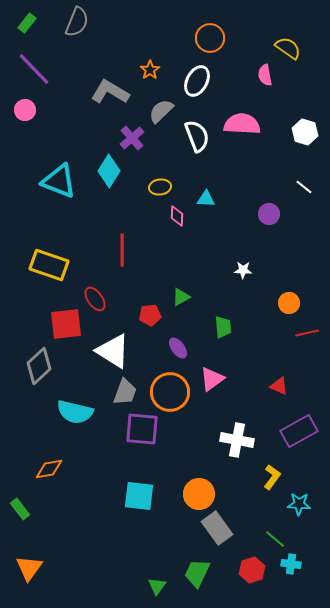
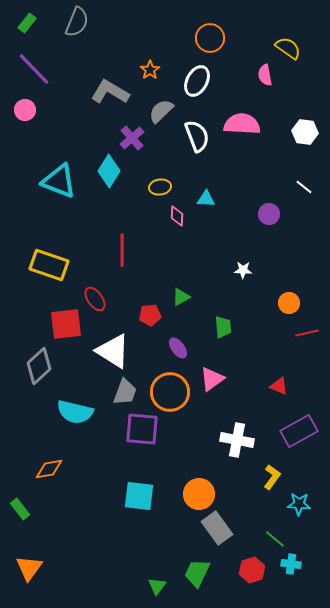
white hexagon at (305, 132): rotated 10 degrees counterclockwise
